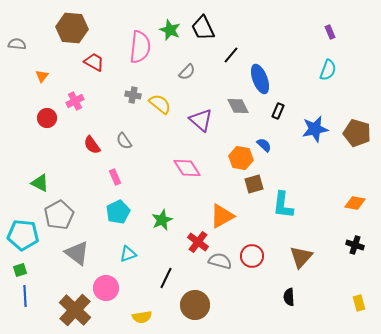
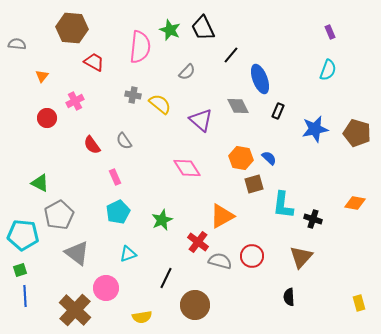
blue semicircle at (264, 145): moved 5 px right, 13 px down
black cross at (355, 245): moved 42 px left, 26 px up
